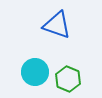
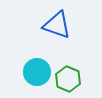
cyan circle: moved 2 px right
